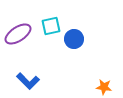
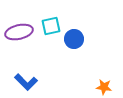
purple ellipse: moved 1 px right, 2 px up; rotated 20 degrees clockwise
blue L-shape: moved 2 px left, 1 px down
